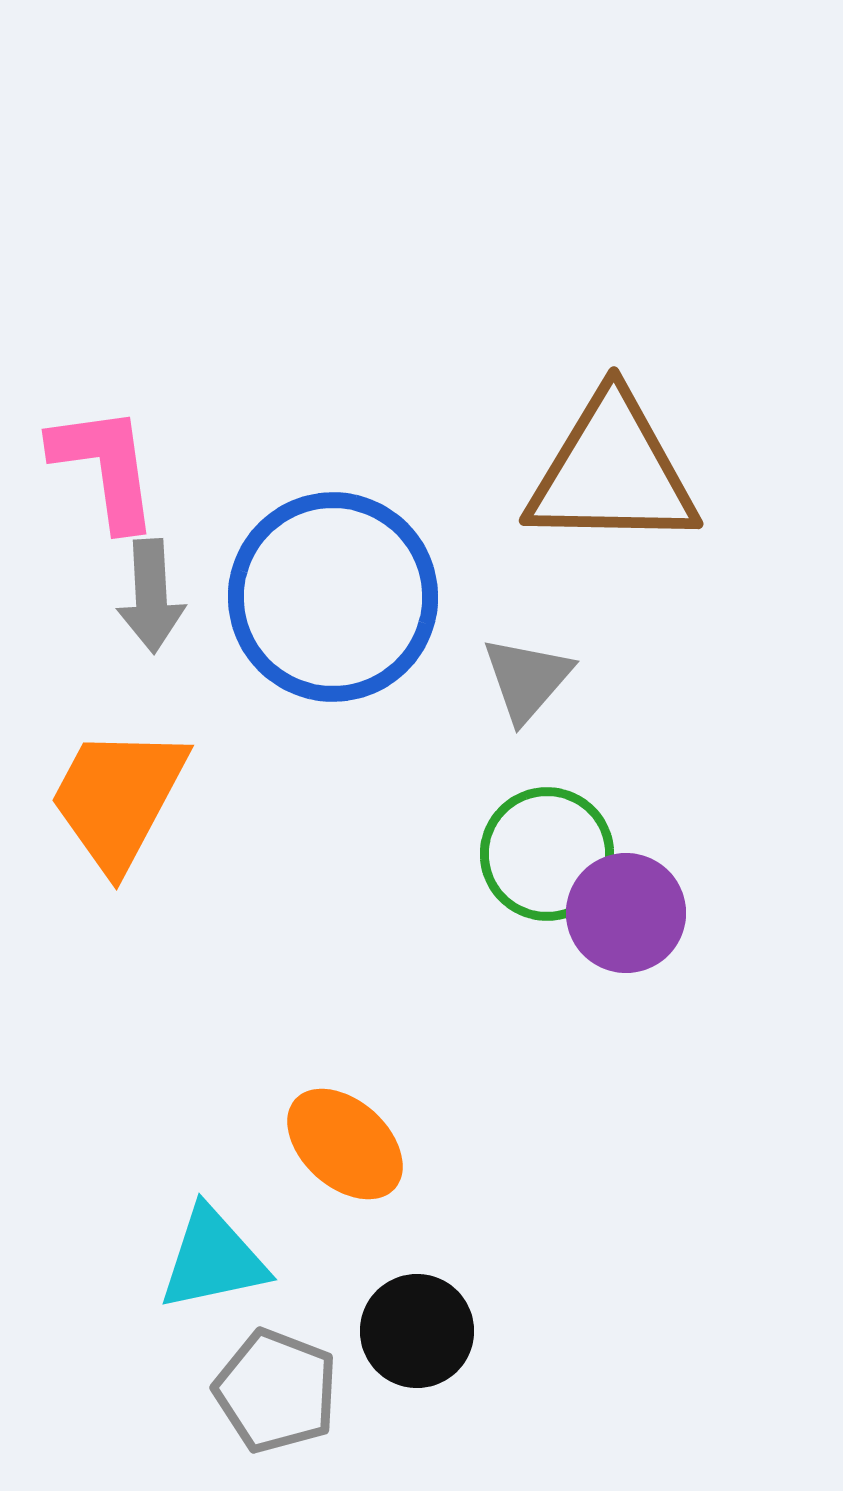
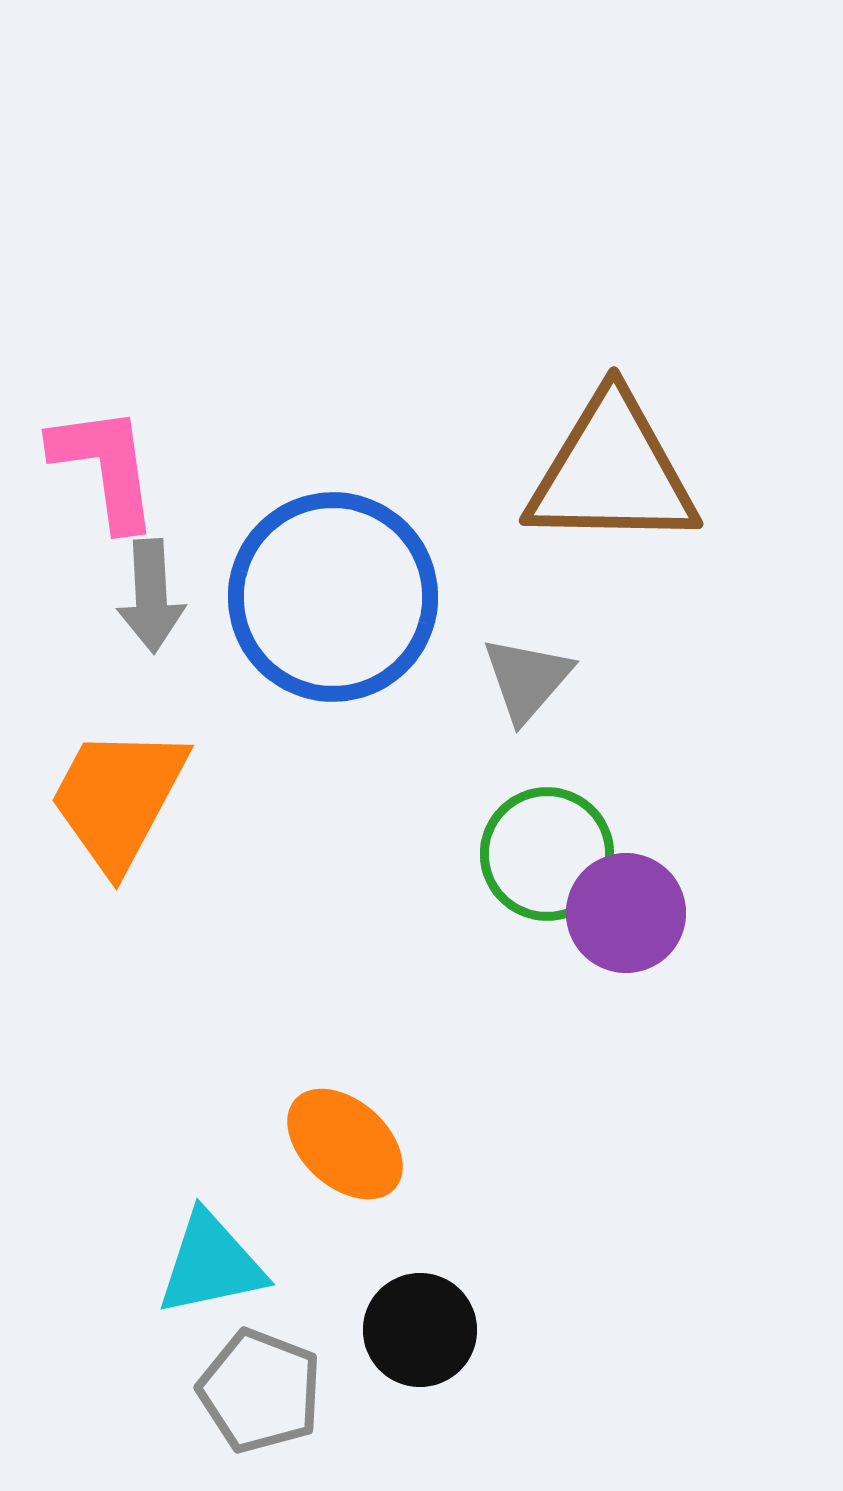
cyan triangle: moved 2 px left, 5 px down
black circle: moved 3 px right, 1 px up
gray pentagon: moved 16 px left
